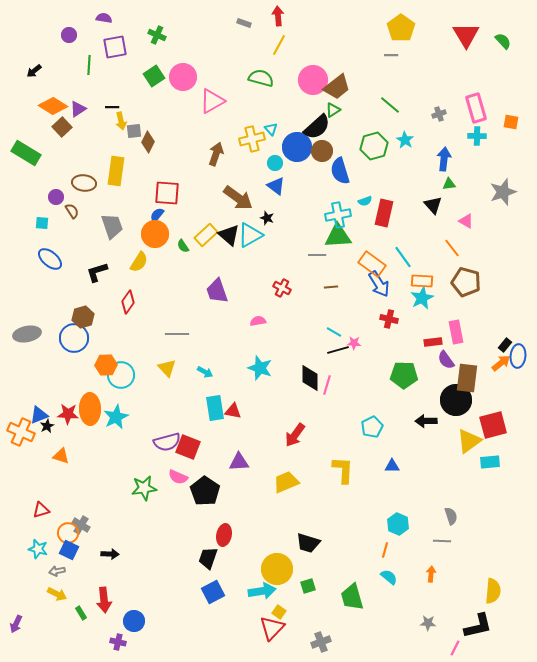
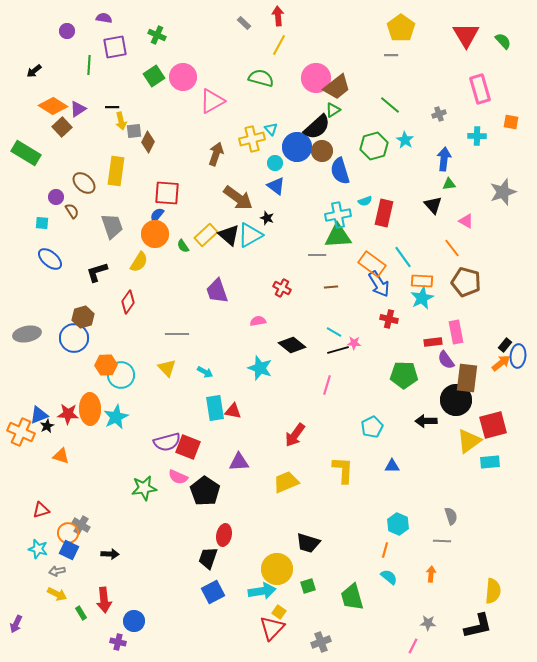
gray rectangle at (244, 23): rotated 24 degrees clockwise
purple circle at (69, 35): moved 2 px left, 4 px up
pink circle at (313, 80): moved 3 px right, 2 px up
pink rectangle at (476, 108): moved 4 px right, 19 px up
brown ellipse at (84, 183): rotated 35 degrees clockwise
black diamond at (310, 378): moved 18 px left, 33 px up; rotated 52 degrees counterclockwise
pink line at (455, 648): moved 42 px left, 2 px up
